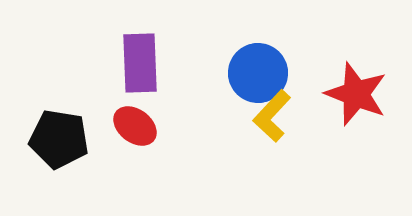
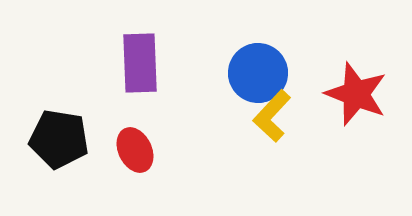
red ellipse: moved 24 px down; rotated 27 degrees clockwise
